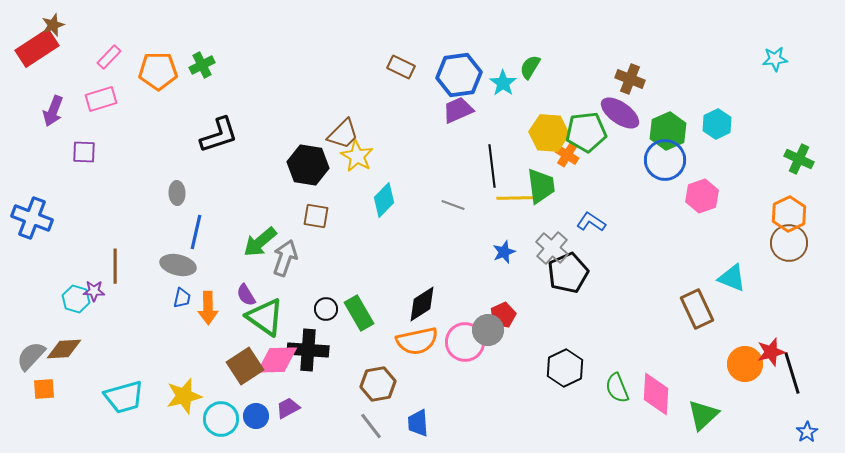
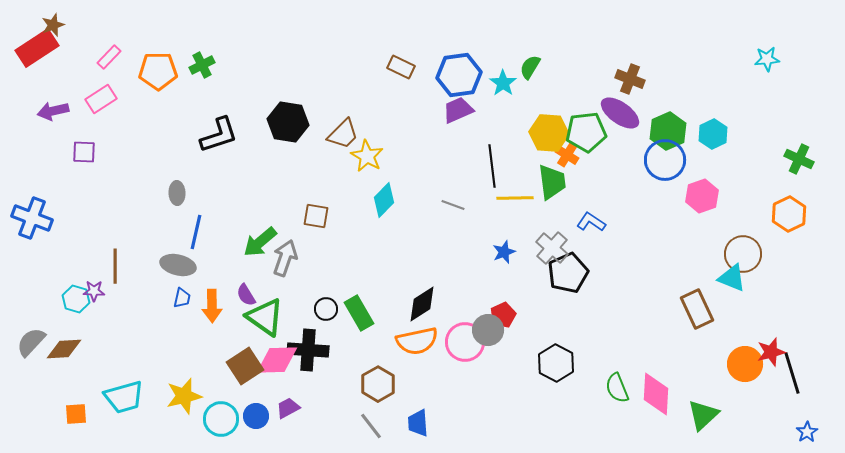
cyan star at (775, 59): moved 8 px left
pink rectangle at (101, 99): rotated 16 degrees counterclockwise
purple arrow at (53, 111): rotated 56 degrees clockwise
cyan hexagon at (717, 124): moved 4 px left, 10 px down
yellow star at (357, 156): moved 10 px right
black hexagon at (308, 165): moved 20 px left, 43 px up
green trapezoid at (541, 186): moved 11 px right, 4 px up
brown circle at (789, 243): moved 46 px left, 11 px down
orange arrow at (208, 308): moved 4 px right, 2 px up
gray semicircle at (31, 356): moved 14 px up
black hexagon at (565, 368): moved 9 px left, 5 px up; rotated 6 degrees counterclockwise
brown hexagon at (378, 384): rotated 20 degrees counterclockwise
orange square at (44, 389): moved 32 px right, 25 px down
